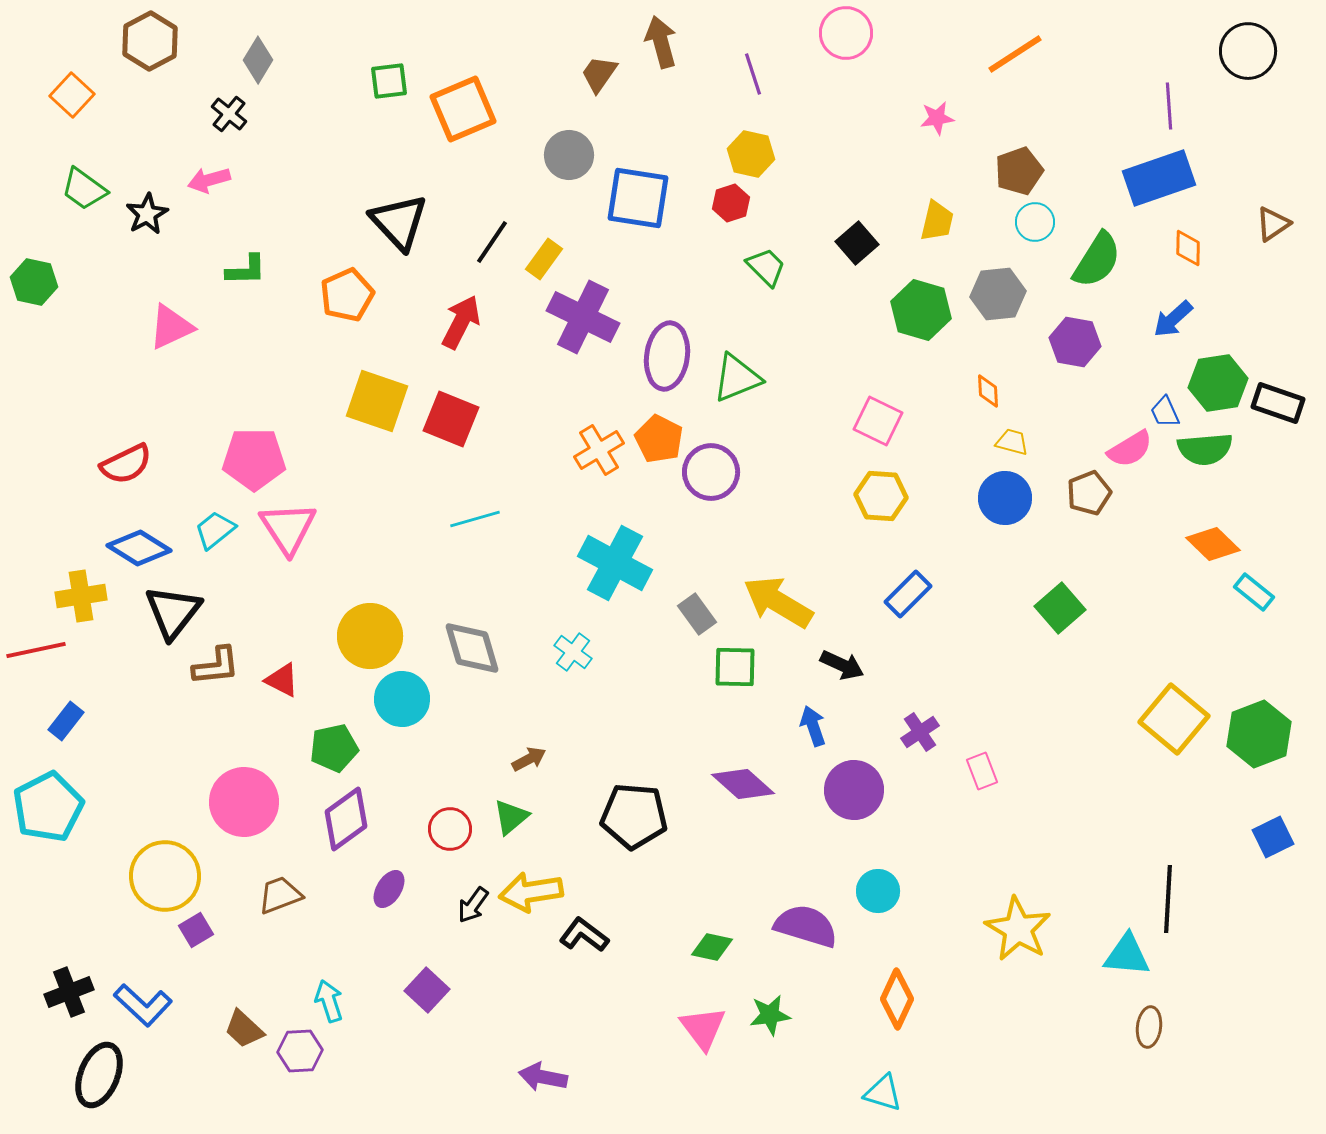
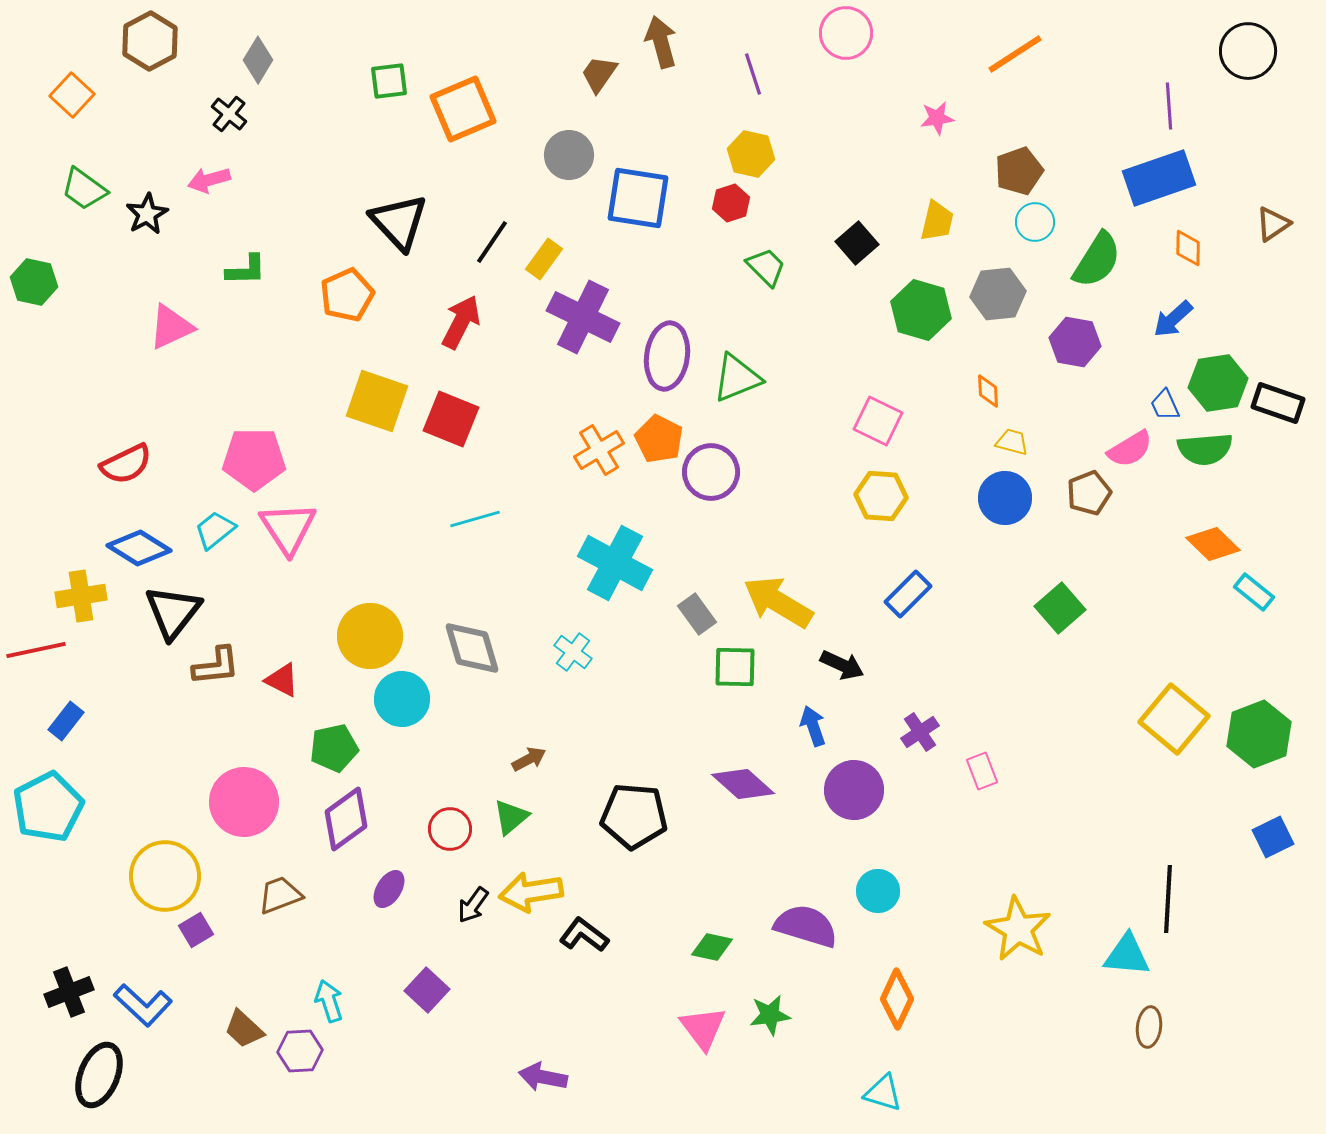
blue trapezoid at (1165, 412): moved 7 px up
